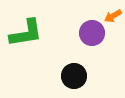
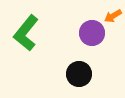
green L-shape: rotated 138 degrees clockwise
black circle: moved 5 px right, 2 px up
